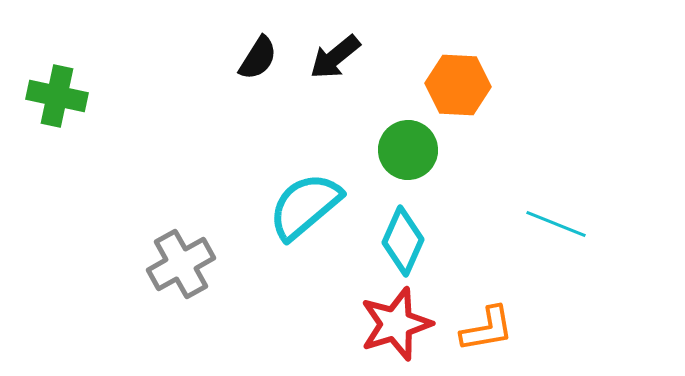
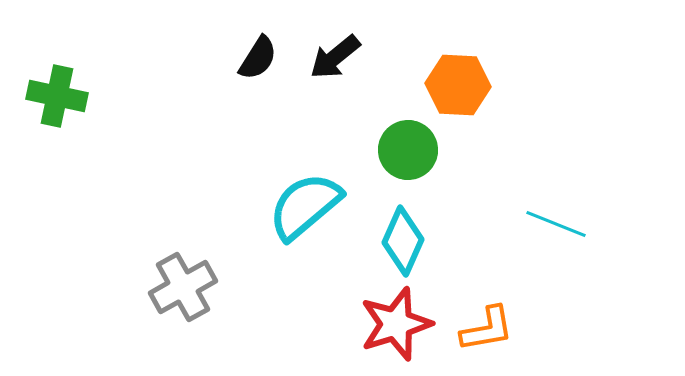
gray cross: moved 2 px right, 23 px down
